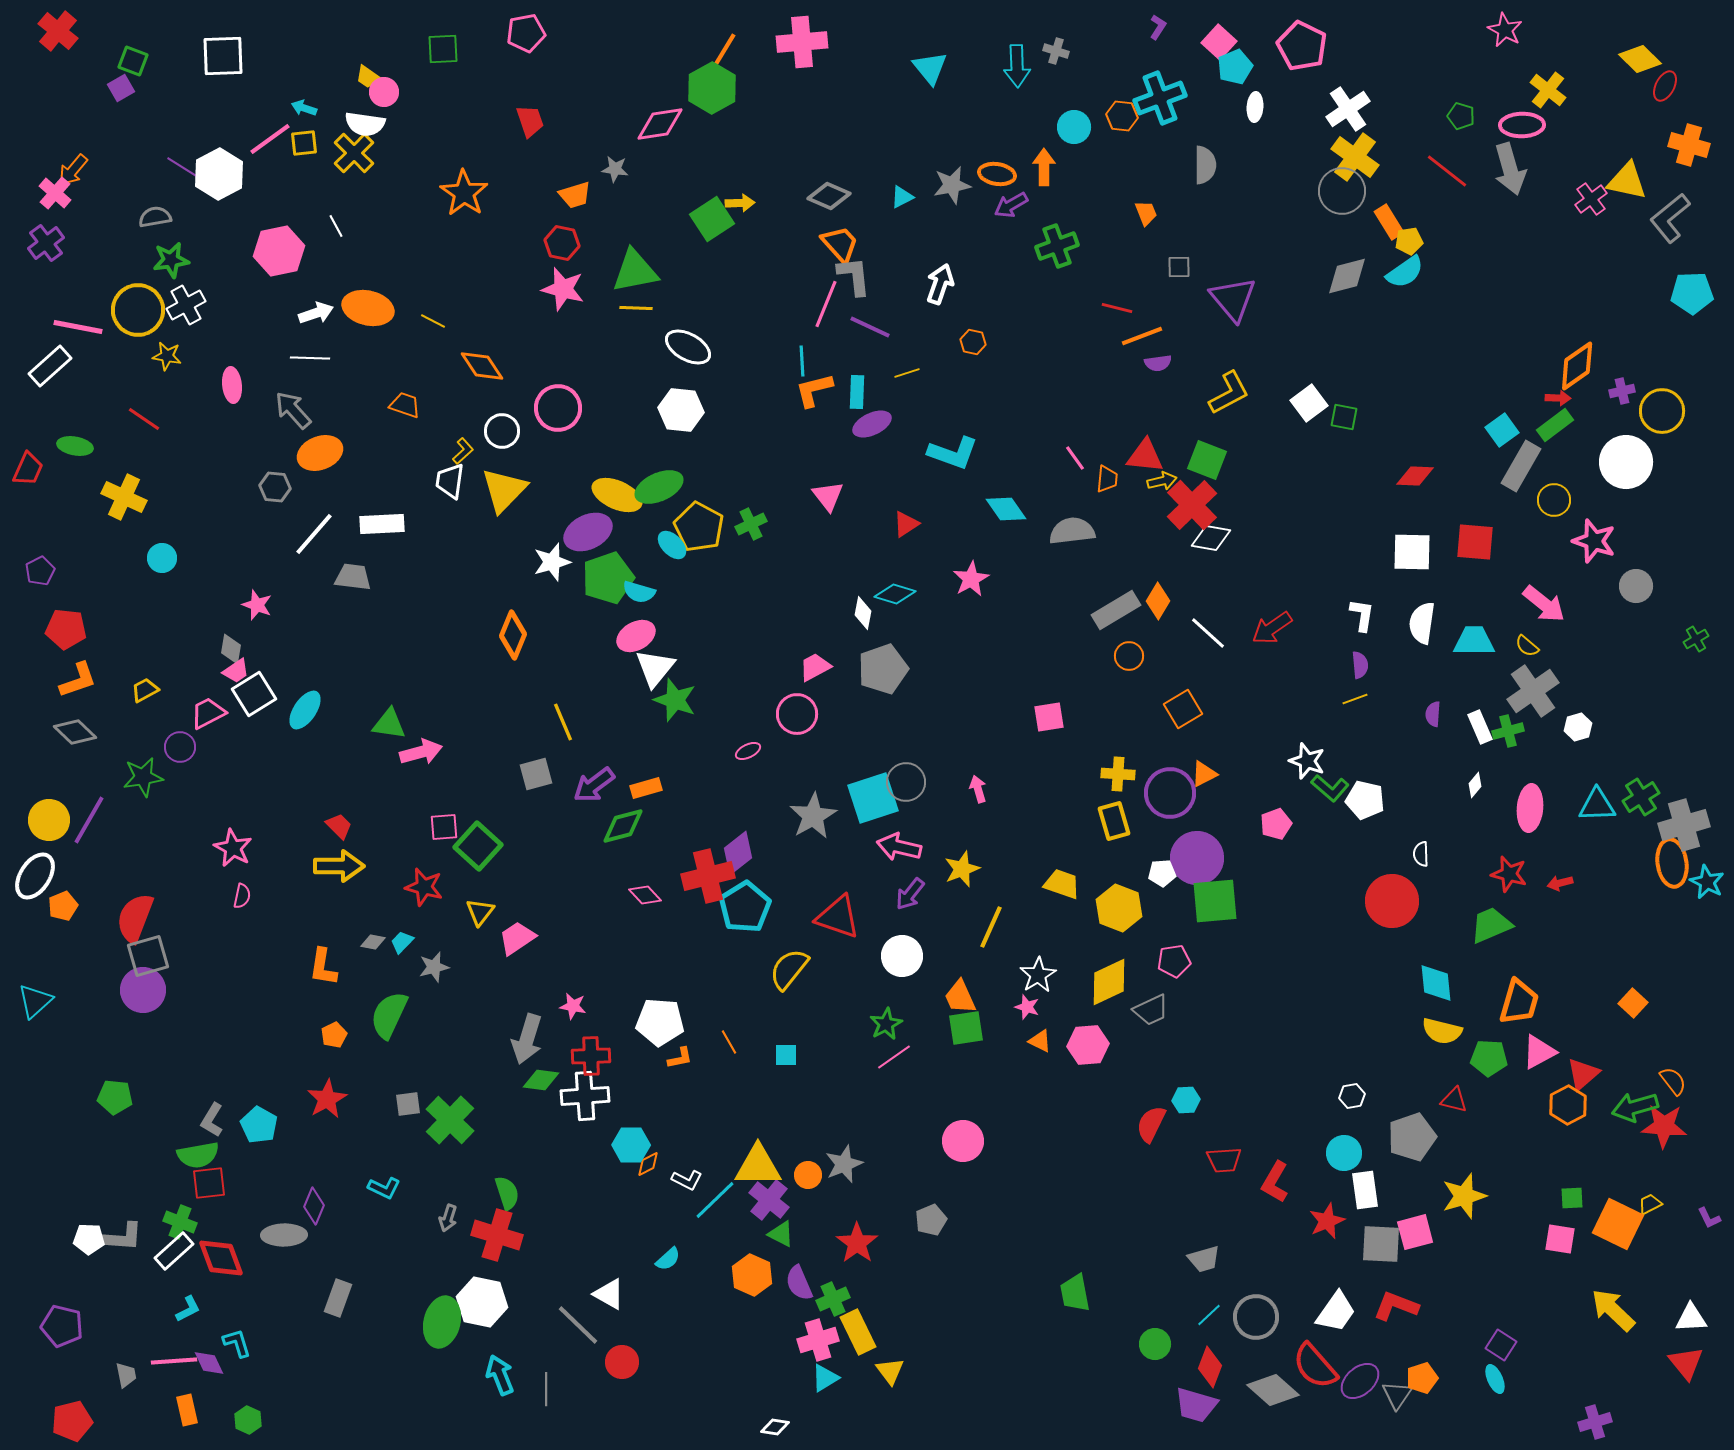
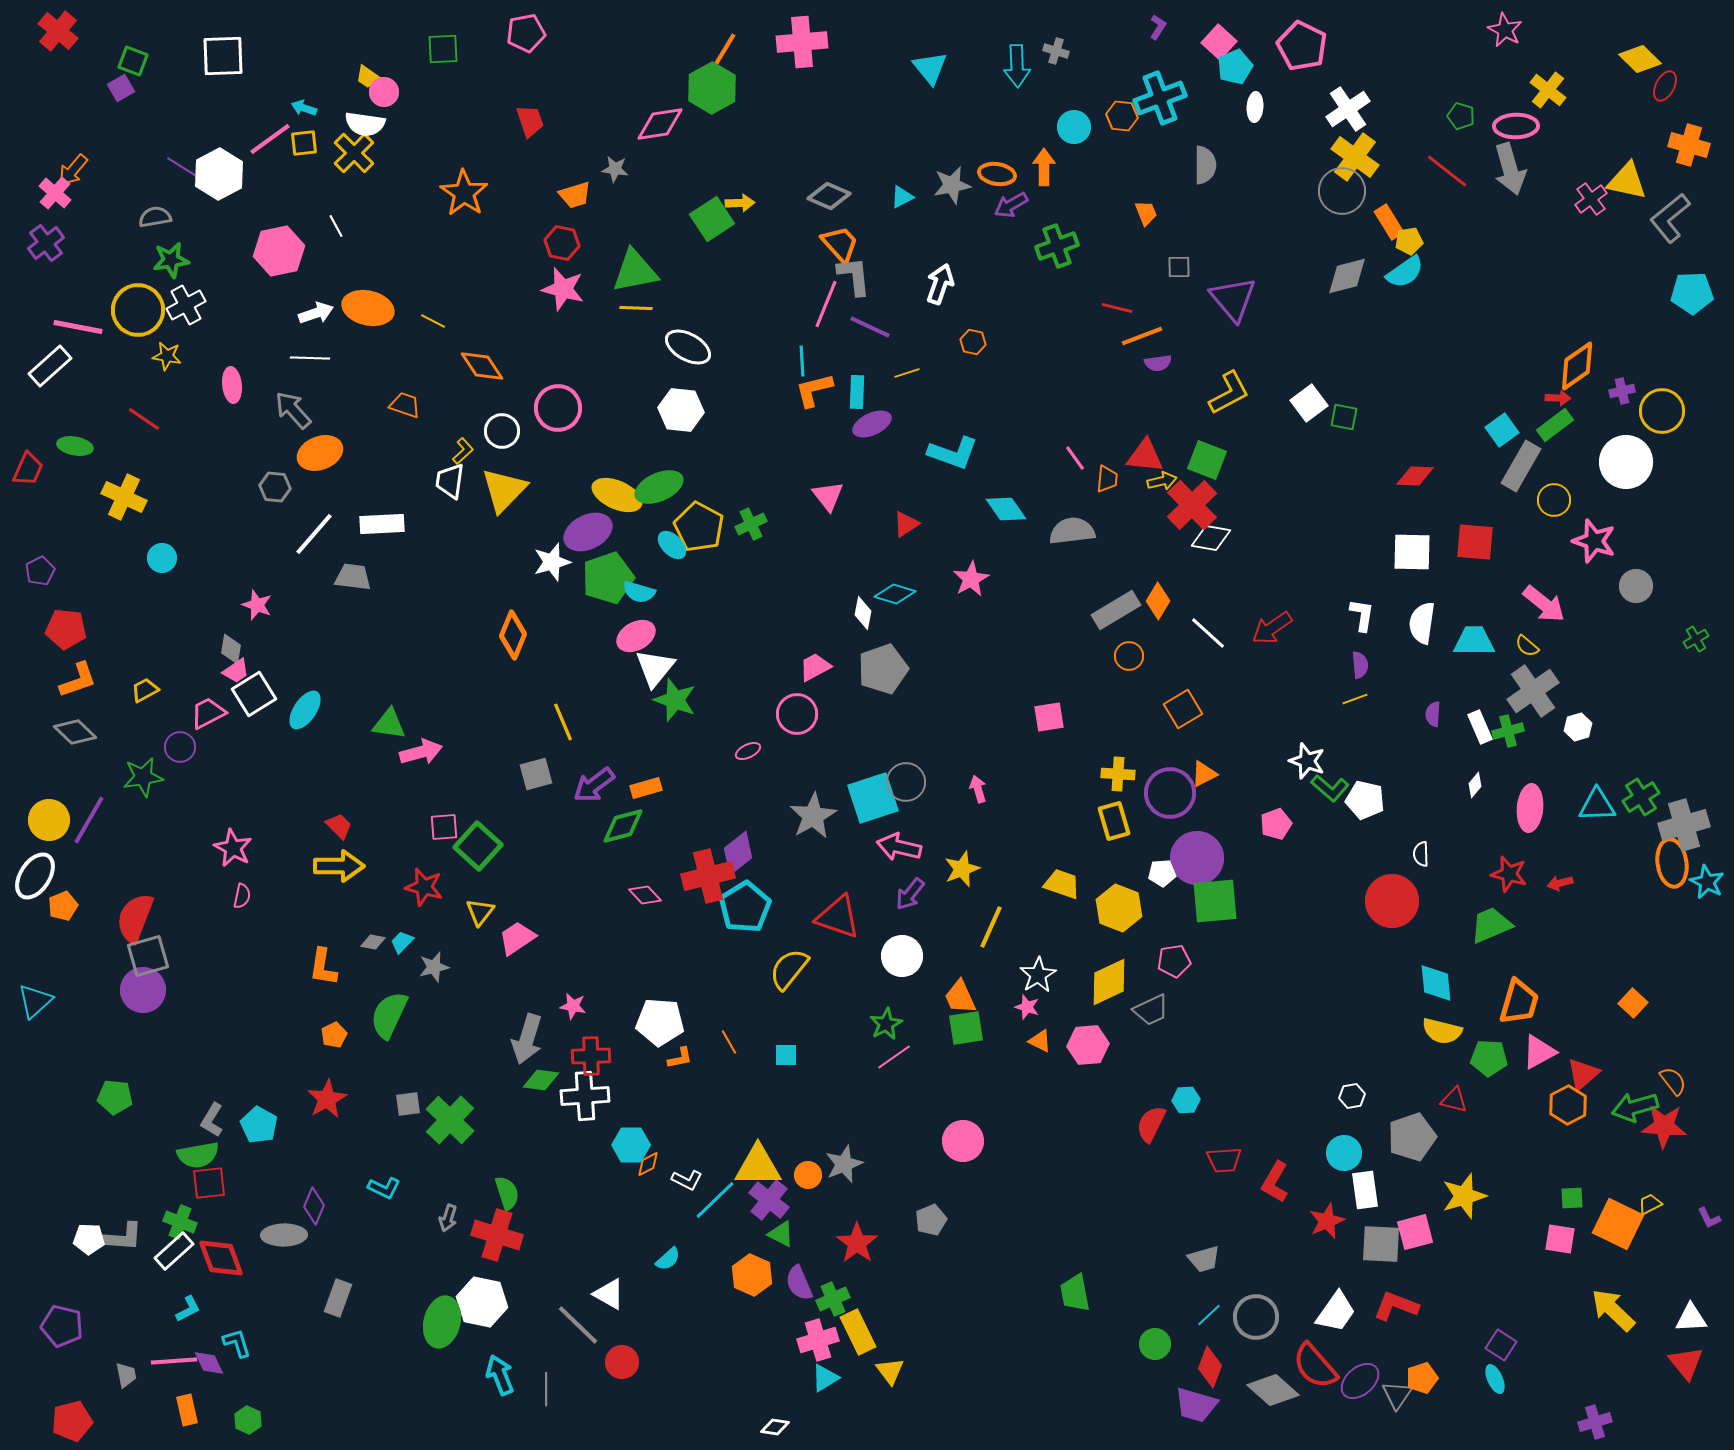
pink ellipse at (1522, 125): moved 6 px left, 1 px down
